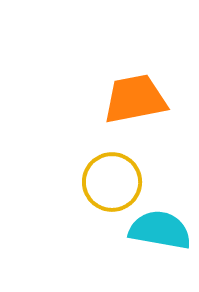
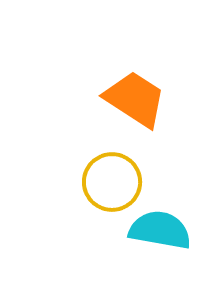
orange trapezoid: rotated 44 degrees clockwise
